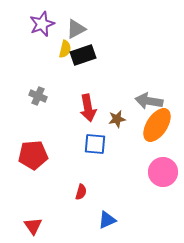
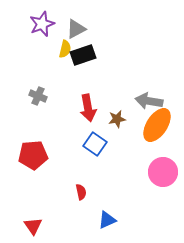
blue square: rotated 30 degrees clockwise
red semicircle: rotated 28 degrees counterclockwise
